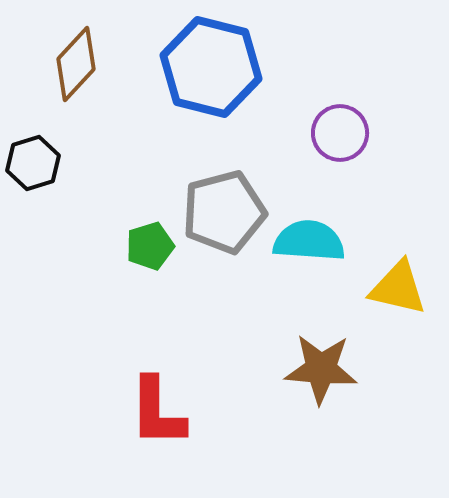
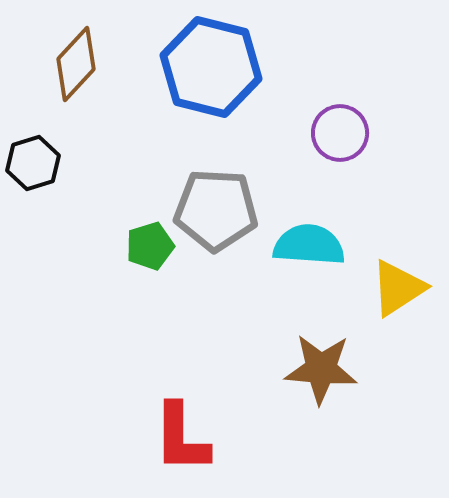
gray pentagon: moved 8 px left, 2 px up; rotated 18 degrees clockwise
cyan semicircle: moved 4 px down
yellow triangle: rotated 46 degrees counterclockwise
red L-shape: moved 24 px right, 26 px down
